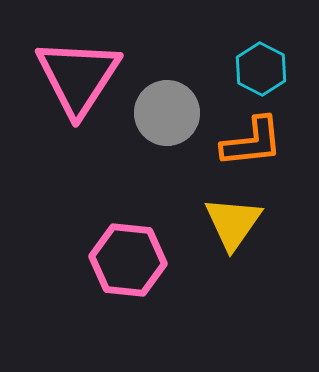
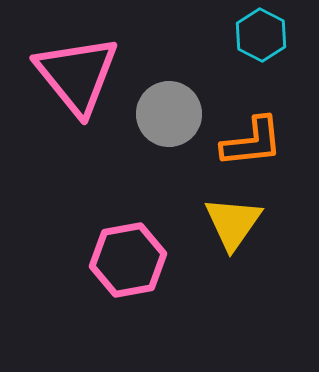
cyan hexagon: moved 34 px up
pink triangle: moved 1 px left, 2 px up; rotated 12 degrees counterclockwise
gray circle: moved 2 px right, 1 px down
pink hexagon: rotated 16 degrees counterclockwise
